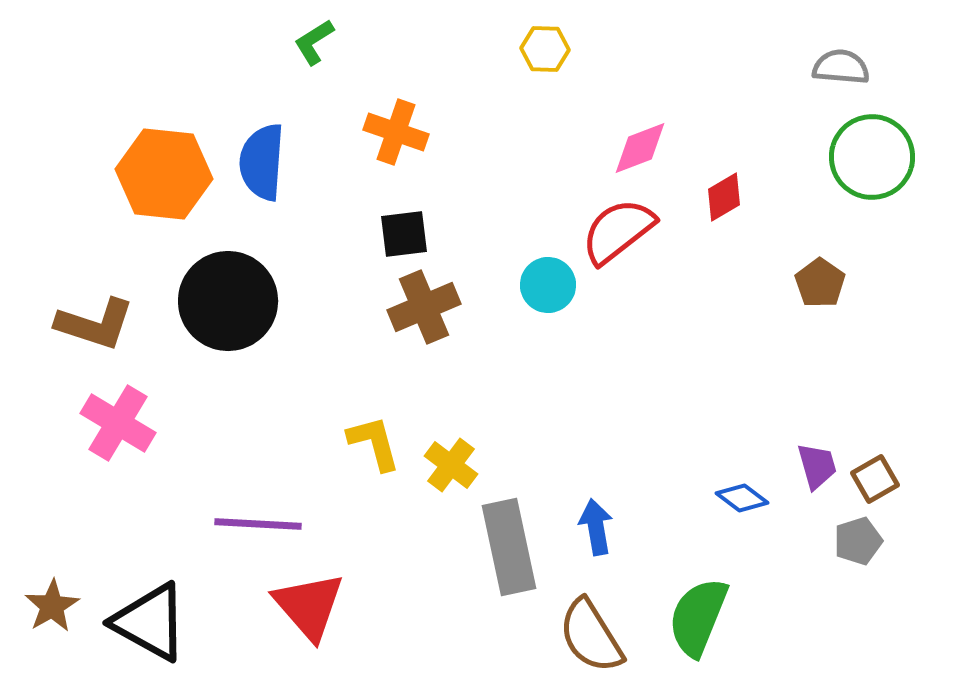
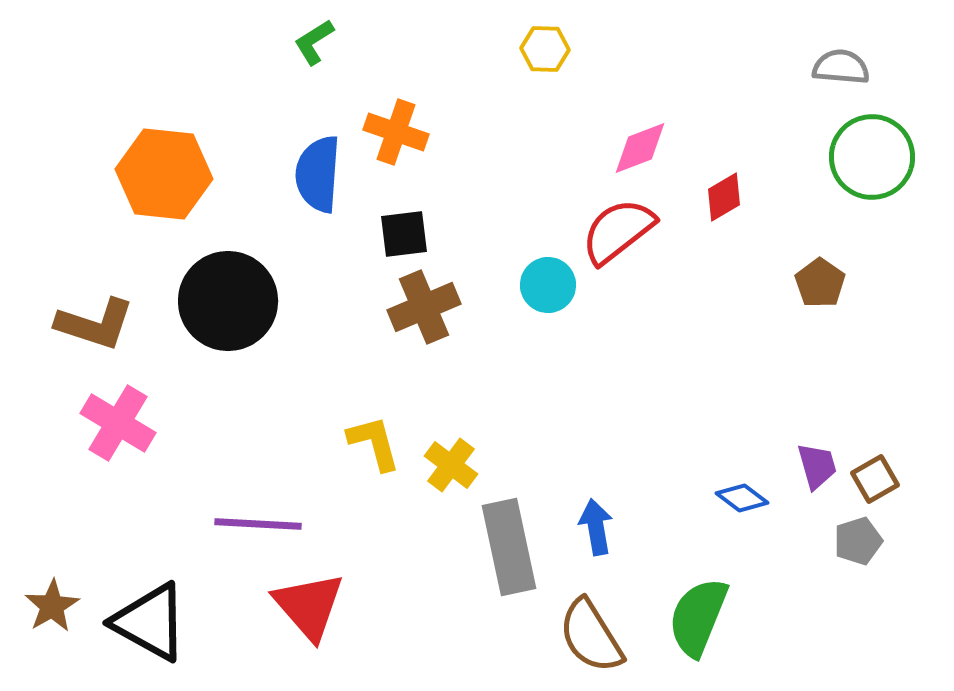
blue semicircle: moved 56 px right, 12 px down
